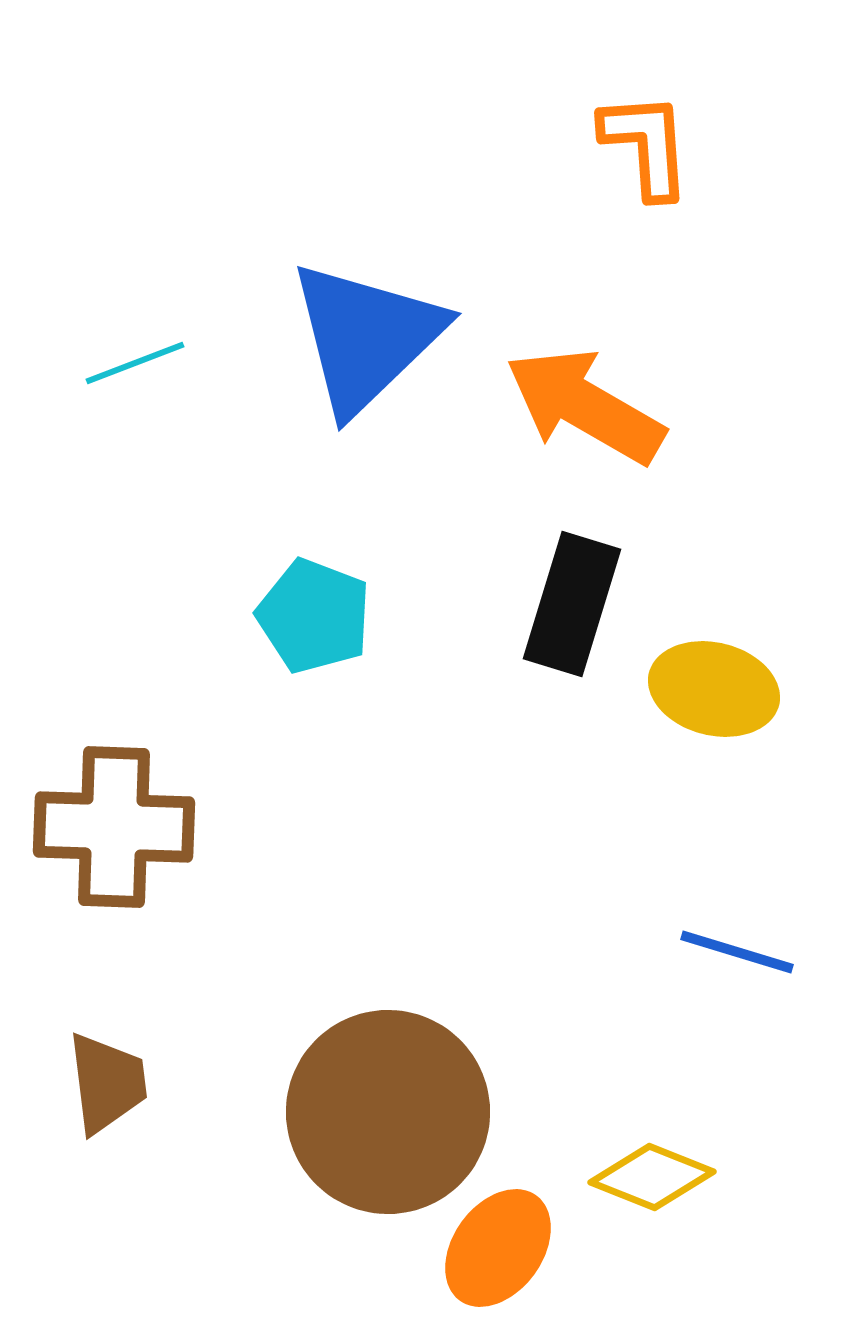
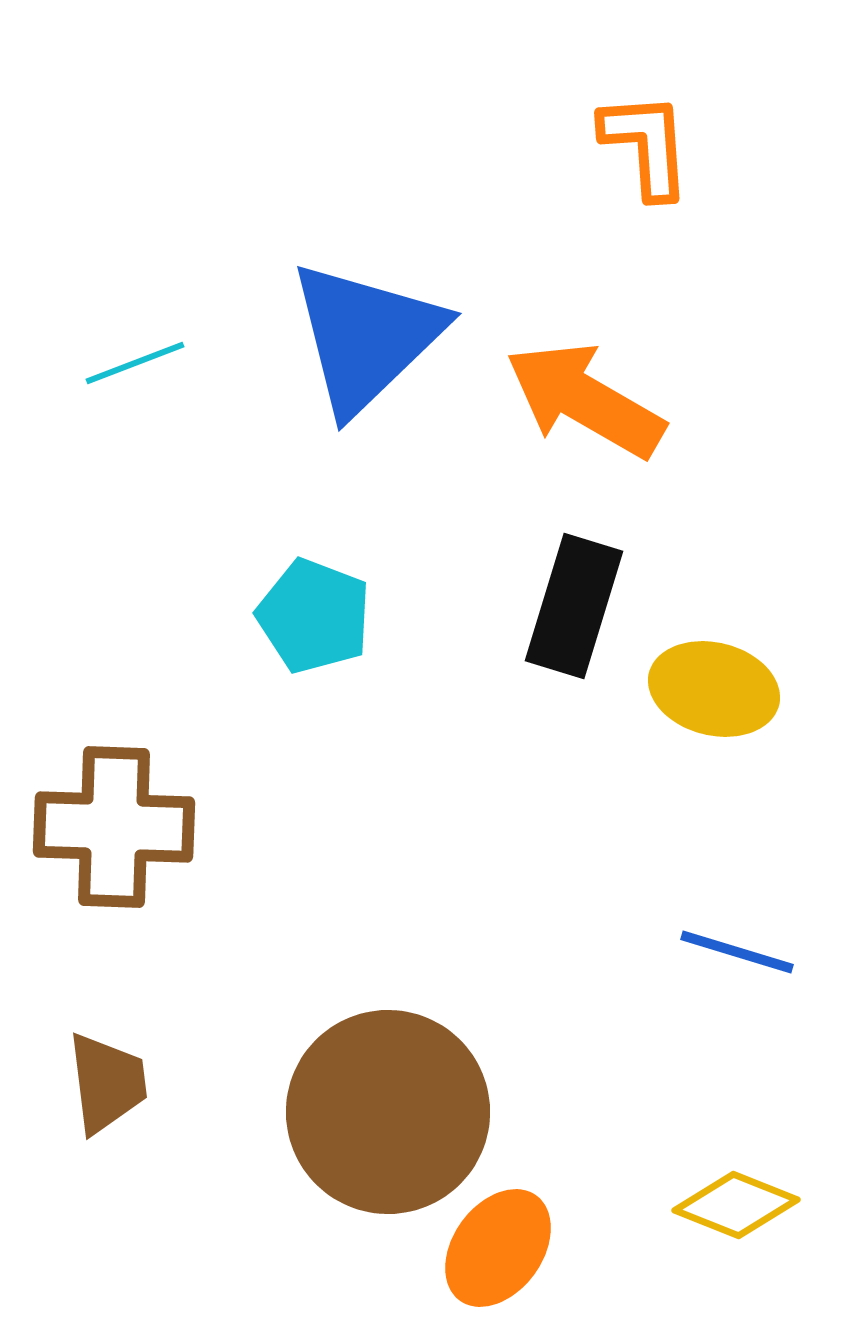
orange arrow: moved 6 px up
black rectangle: moved 2 px right, 2 px down
yellow diamond: moved 84 px right, 28 px down
